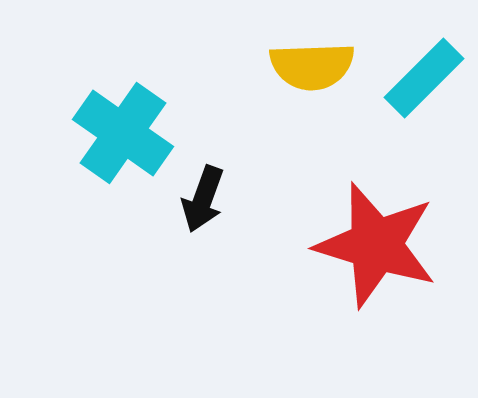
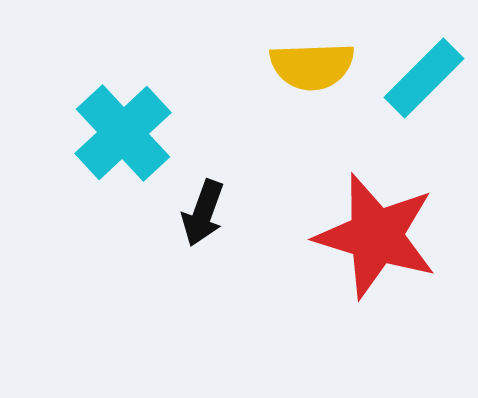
cyan cross: rotated 12 degrees clockwise
black arrow: moved 14 px down
red star: moved 9 px up
